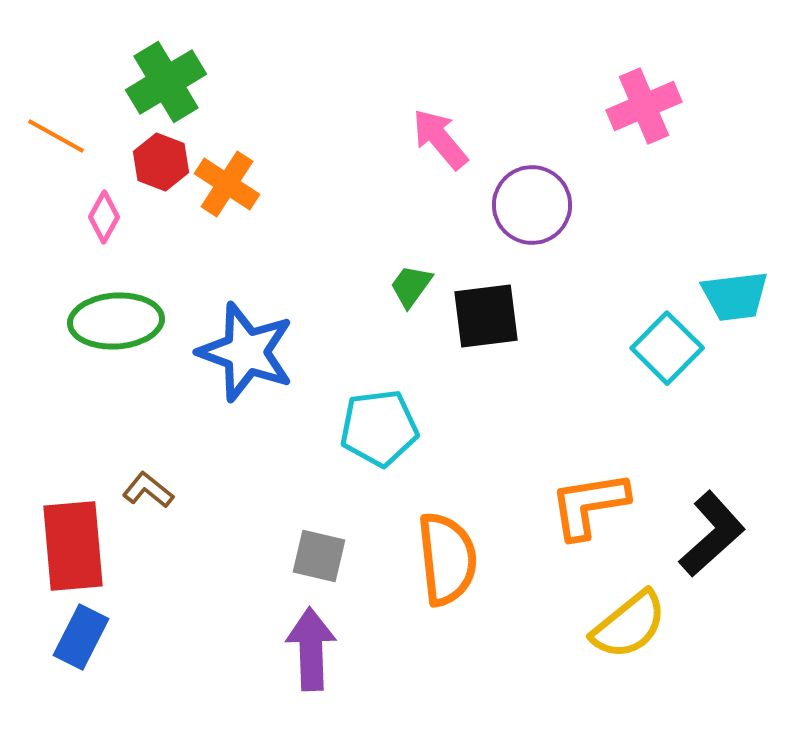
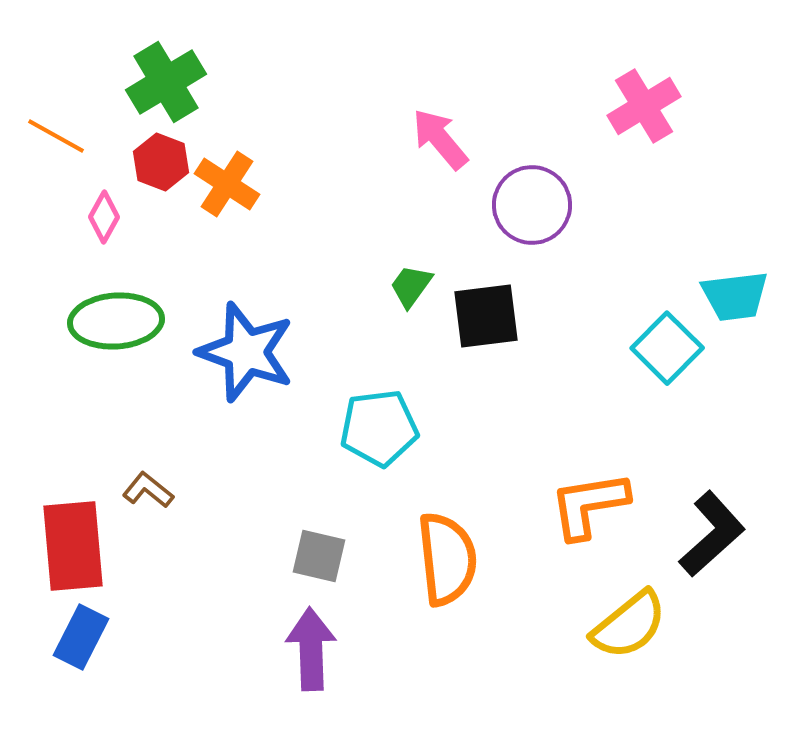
pink cross: rotated 8 degrees counterclockwise
